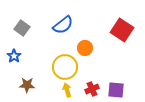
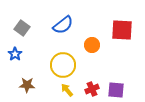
red square: rotated 30 degrees counterclockwise
orange circle: moved 7 px right, 3 px up
blue star: moved 1 px right, 2 px up
yellow circle: moved 2 px left, 2 px up
yellow arrow: rotated 24 degrees counterclockwise
